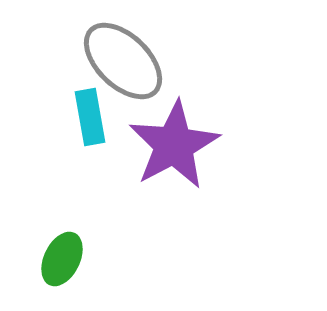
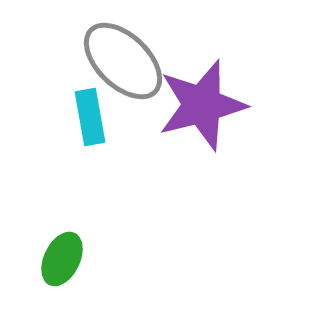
purple star: moved 28 px right, 40 px up; rotated 14 degrees clockwise
